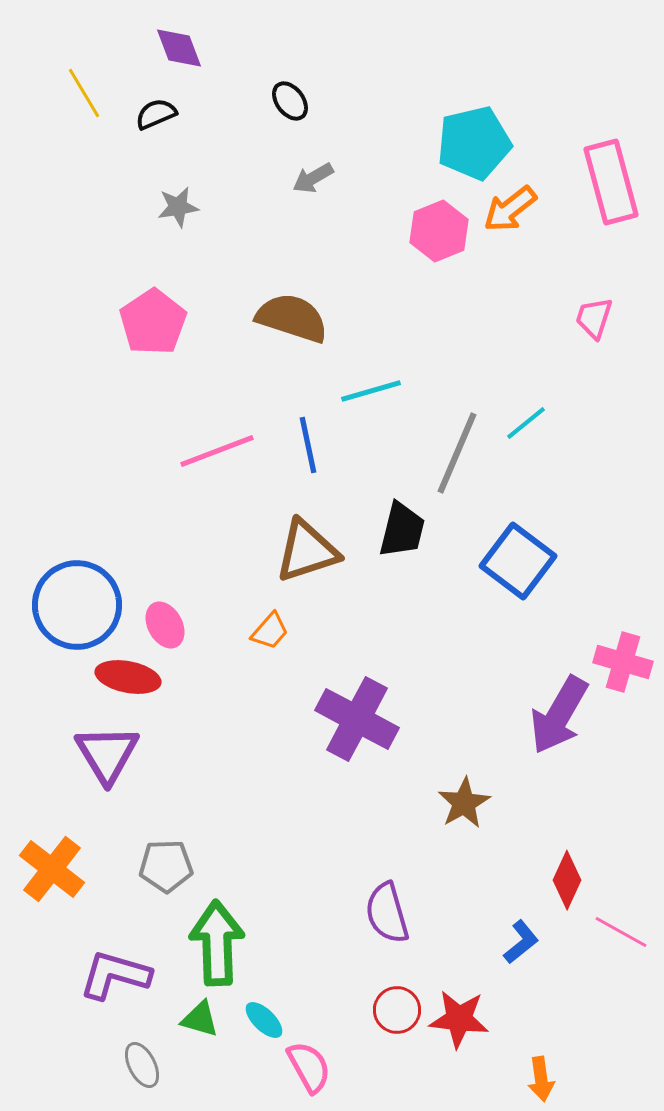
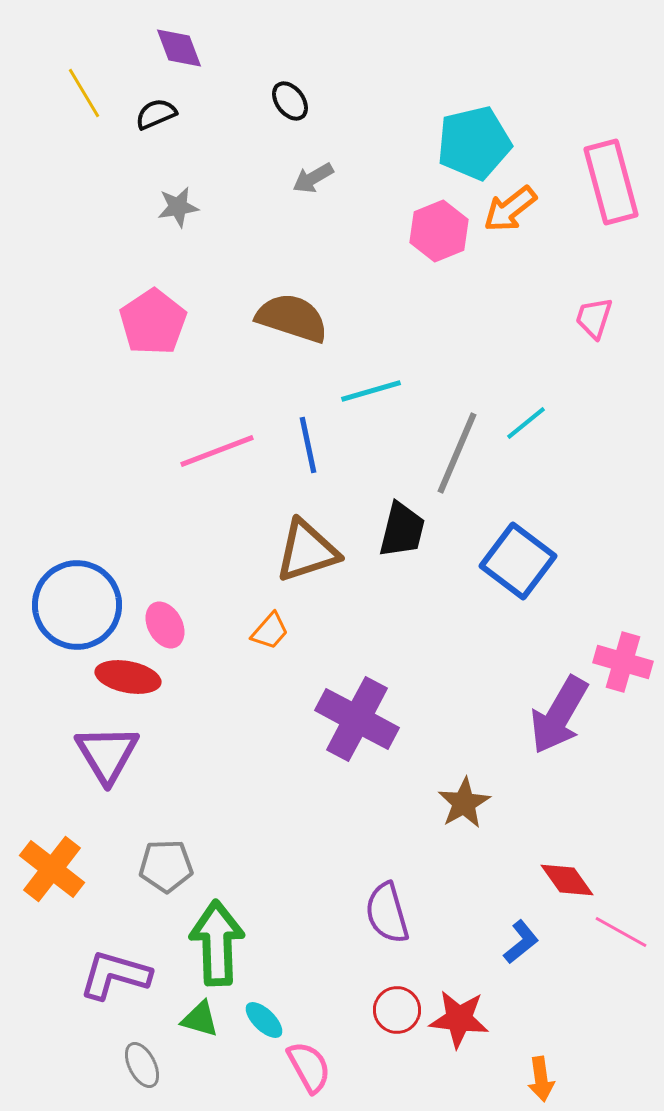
red diamond at (567, 880): rotated 60 degrees counterclockwise
